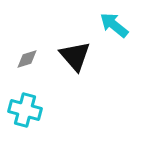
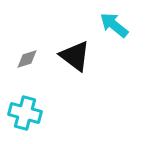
black triangle: rotated 12 degrees counterclockwise
cyan cross: moved 3 px down
